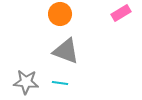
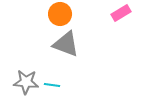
gray triangle: moved 7 px up
cyan line: moved 8 px left, 2 px down
